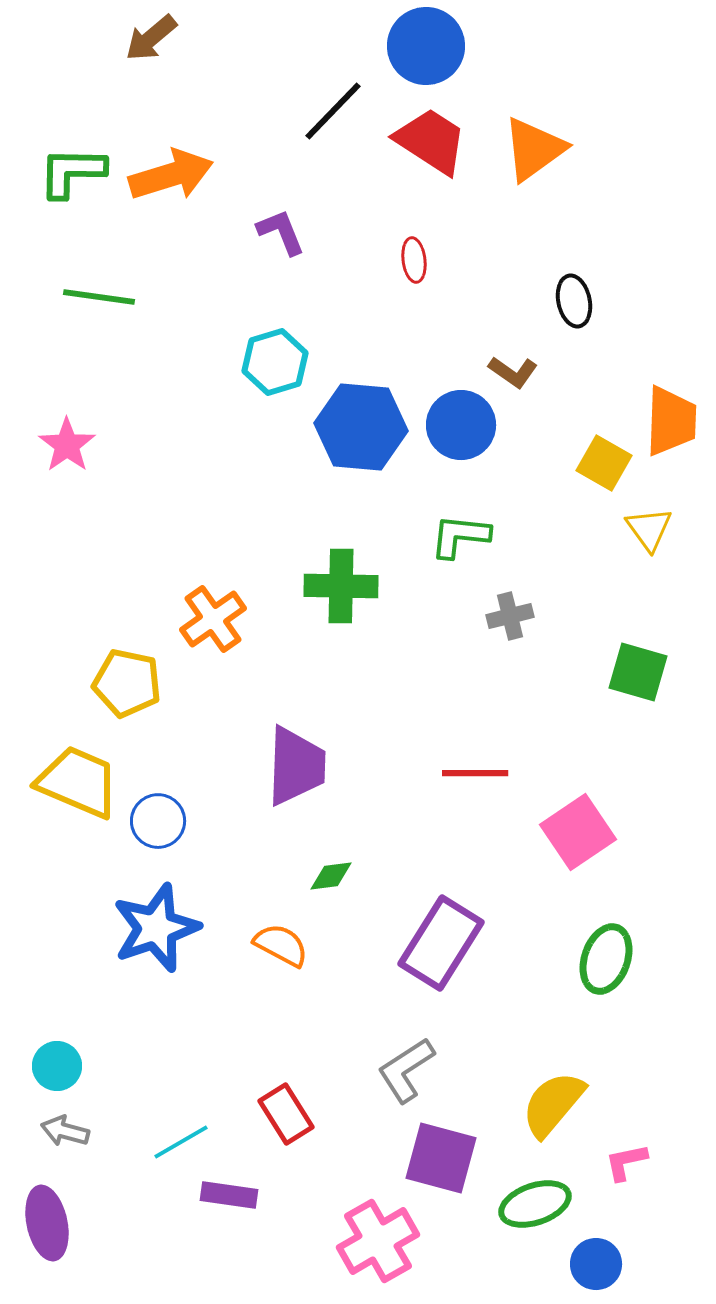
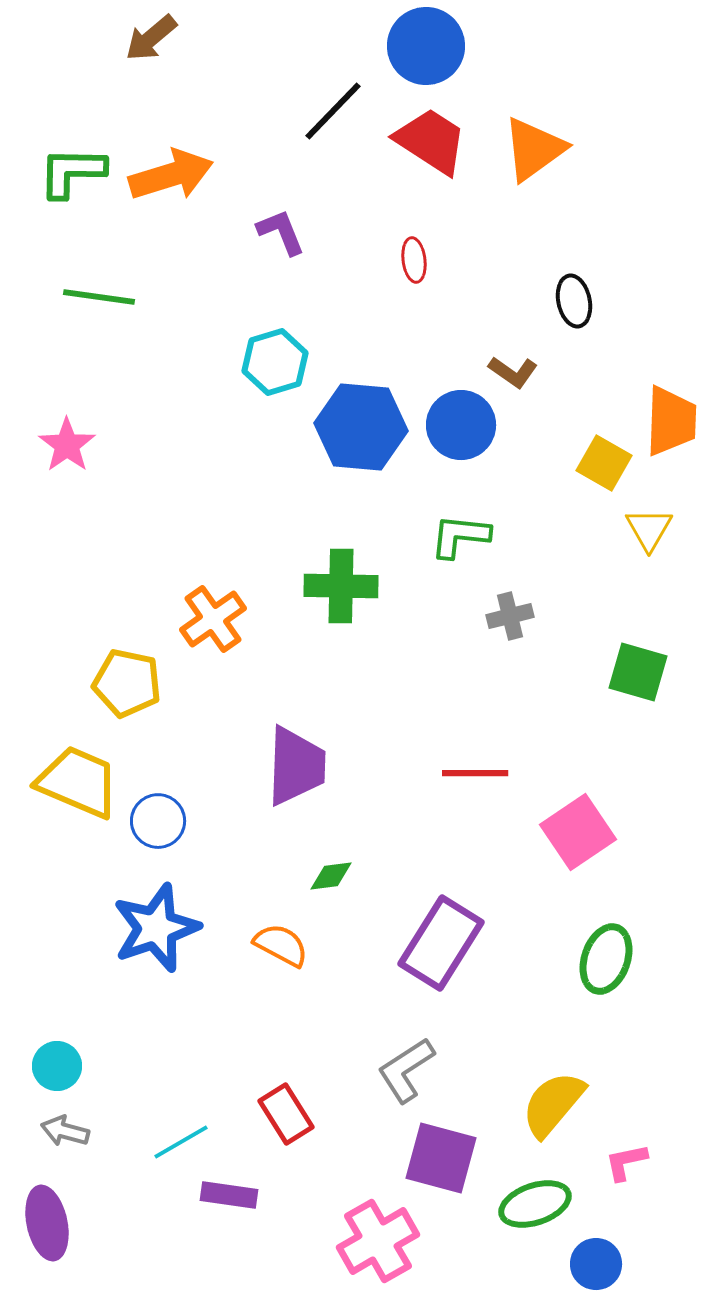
yellow triangle at (649, 529): rotated 6 degrees clockwise
